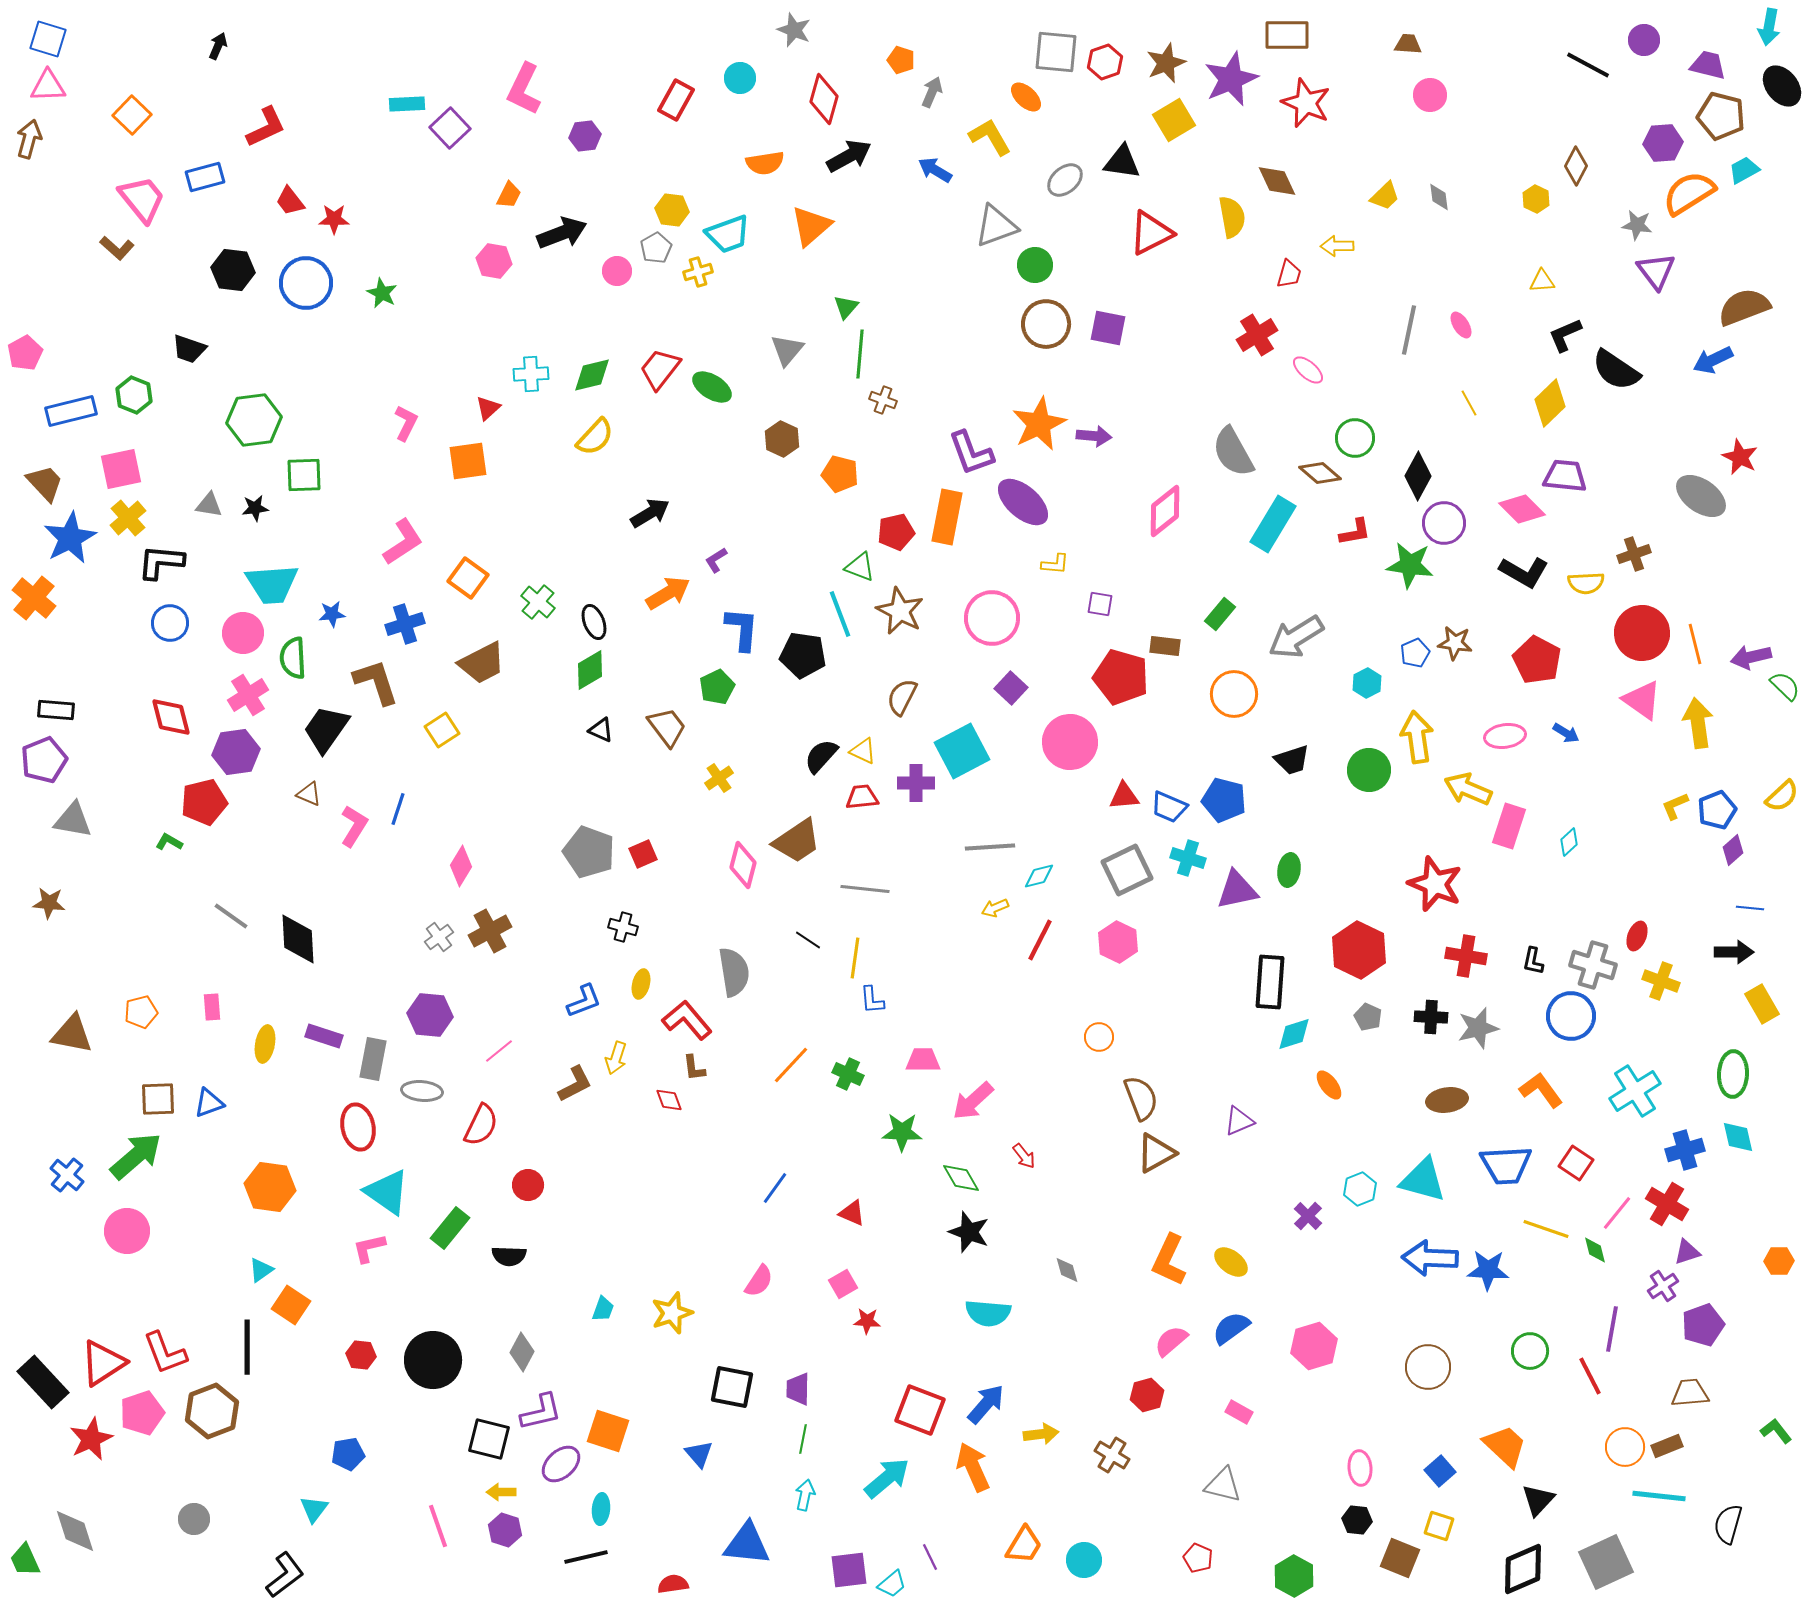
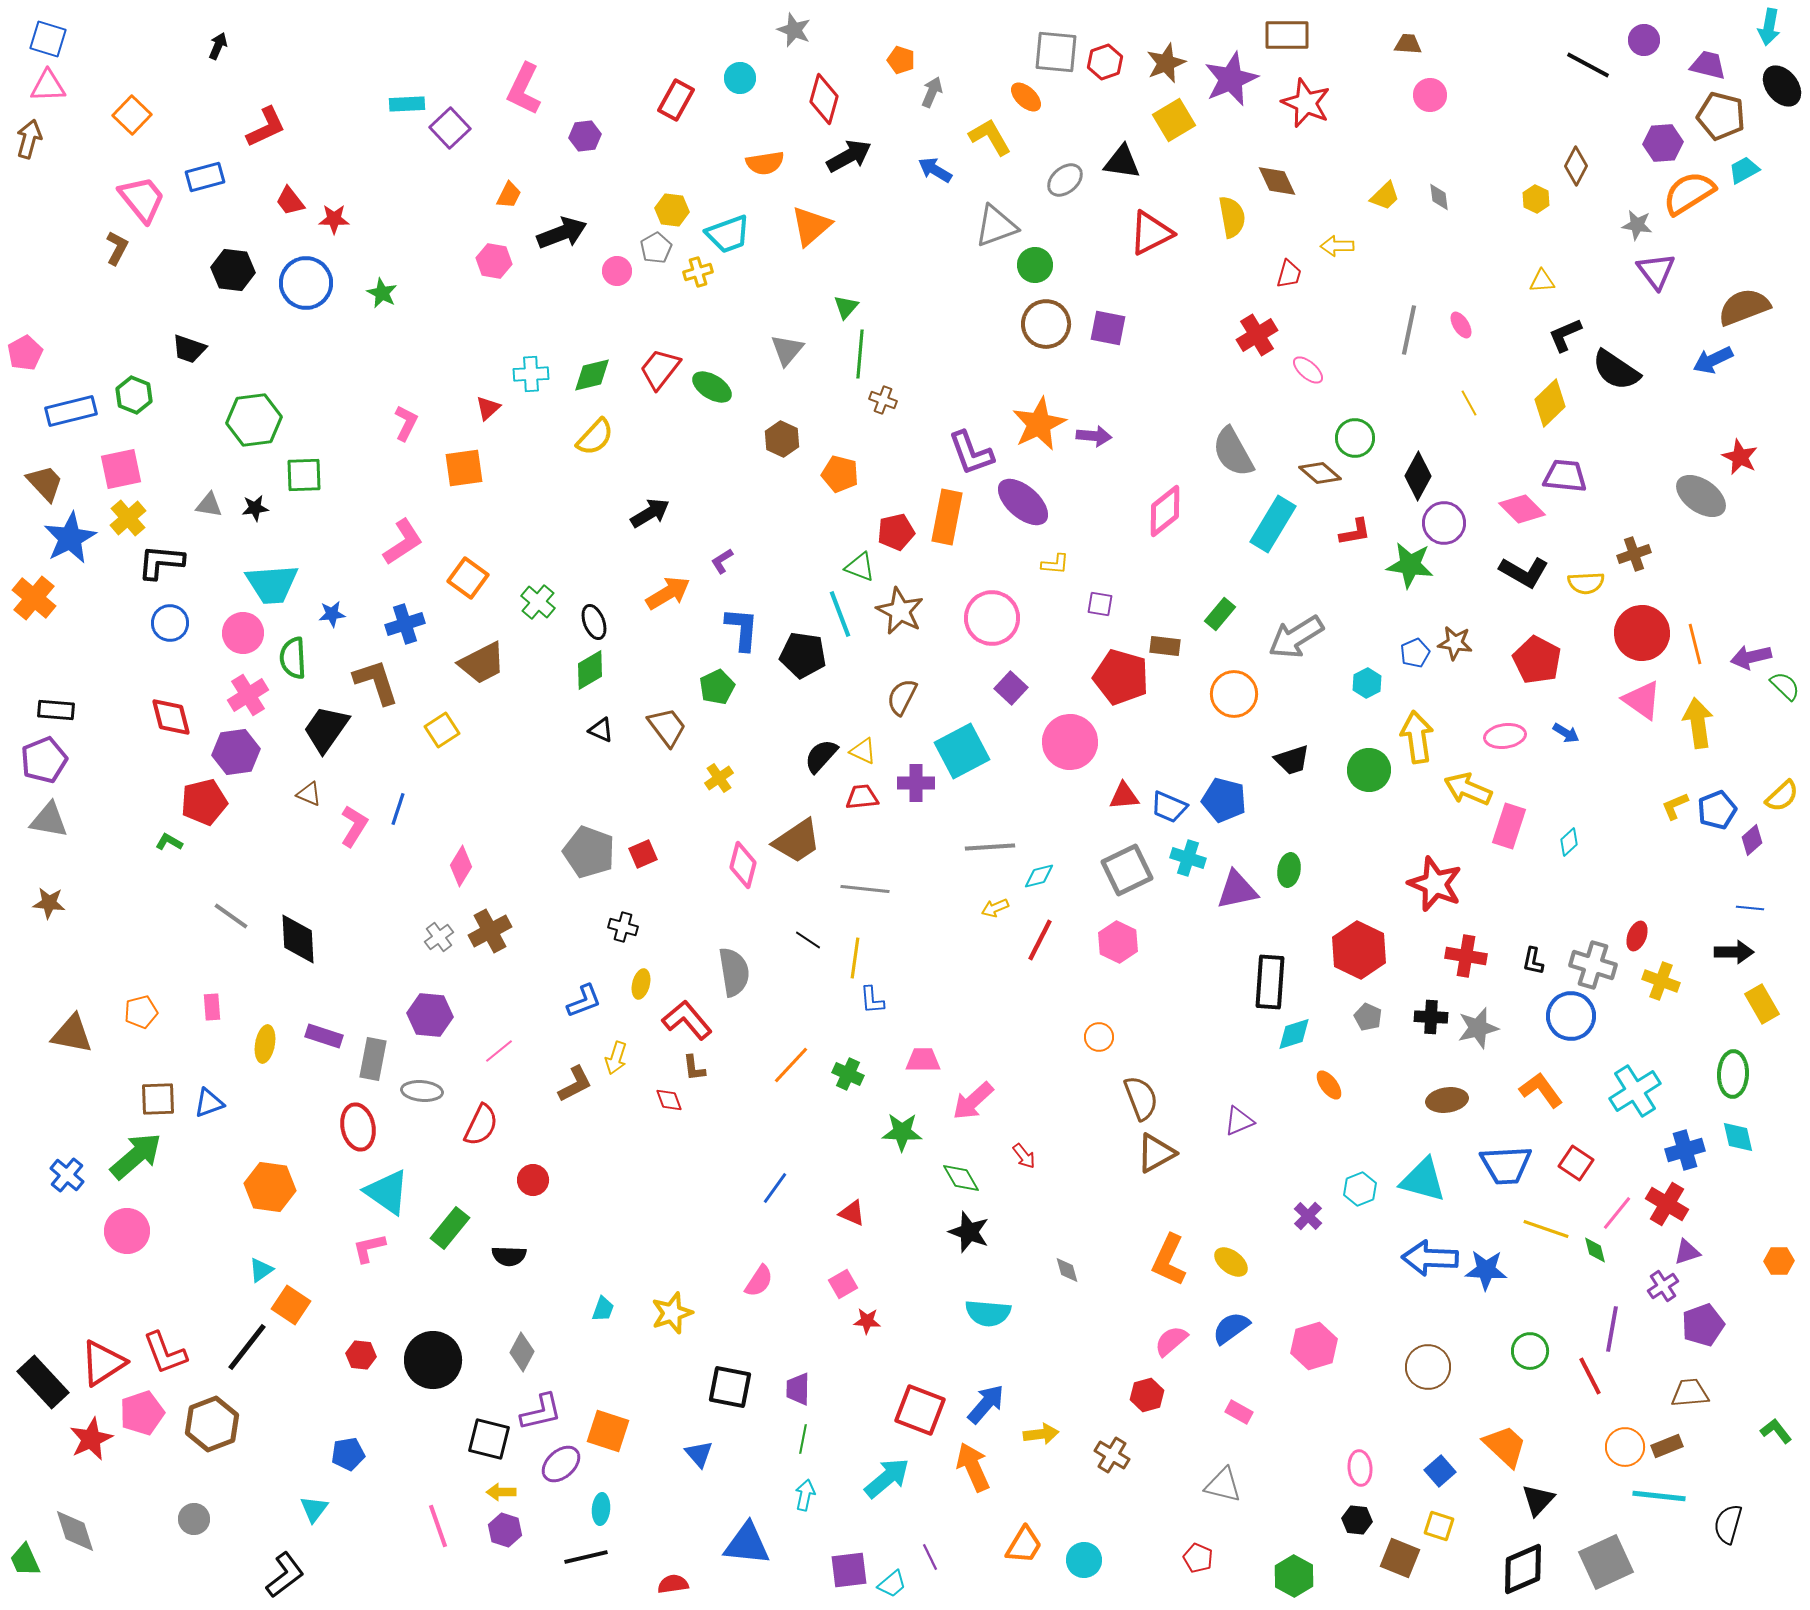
brown L-shape at (117, 248): rotated 104 degrees counterclockwise
orange square at (468, 461): moved 4 px left, 7 px down
purple L-shape at (716, 560): moved 6 px right, 1 px down
gray triangle at (73, 820): moved 24 px left
purple diamond at (1733, 850): moved 19 px right, 10 px up
red circle at (528, 1185): moved 5 px right, 5 px up
blue star at (1488, 1270): moved 2 px left
black line at (247, 1347): rotated 38 degrees clockwise
black square at (732, 1387): moved 2 px left
brown hexagon at (212, 1411): moved 13 px down
